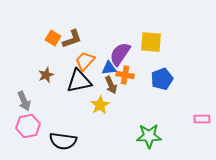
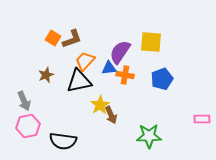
purple semicircle: moved 2 px up
brown arrow: moved 30 px down
